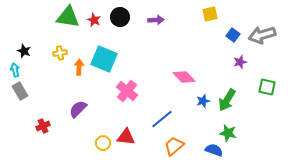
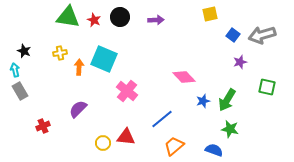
green star: moved 2 px right, 4 px up
